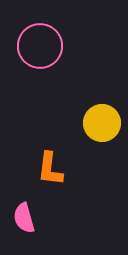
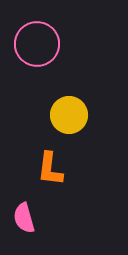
pink circle: moved 3 px left, 2 px up
yellow circle: moved 33 px left, 8 px up
